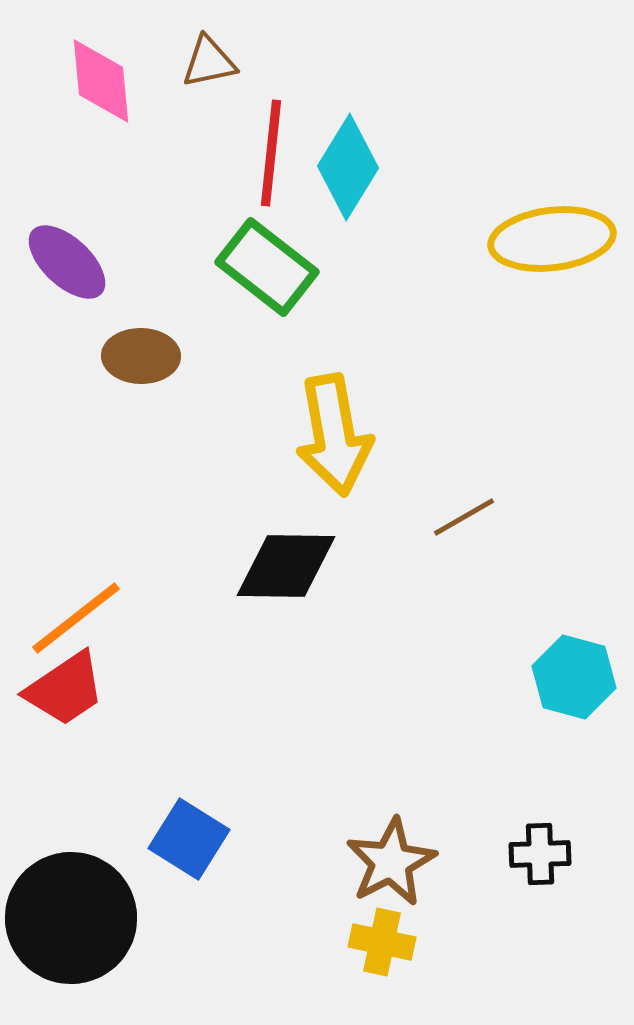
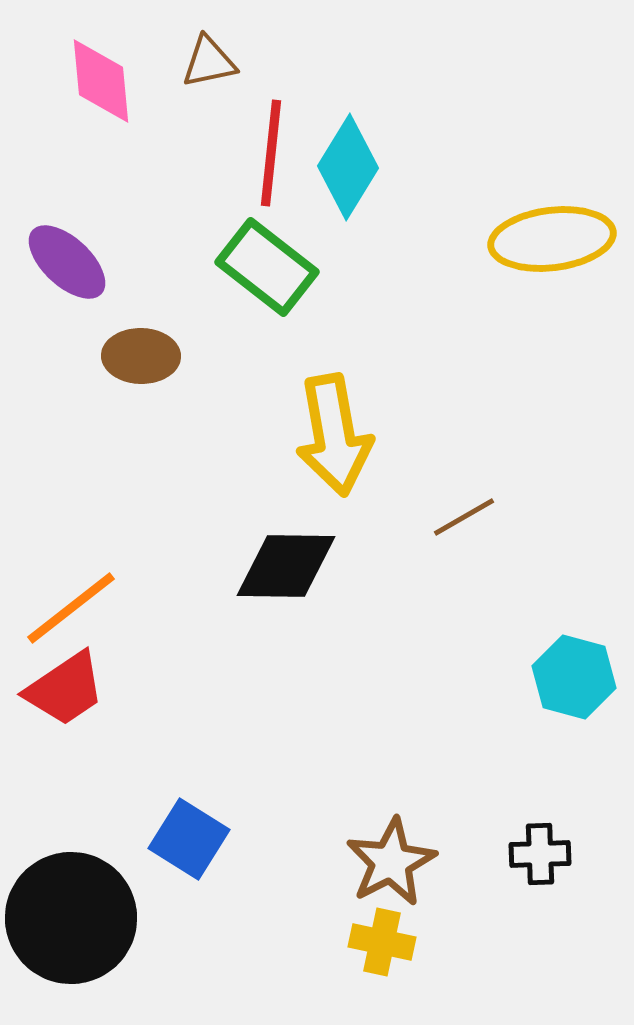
orange line: moved 5 px left, 10 px up
